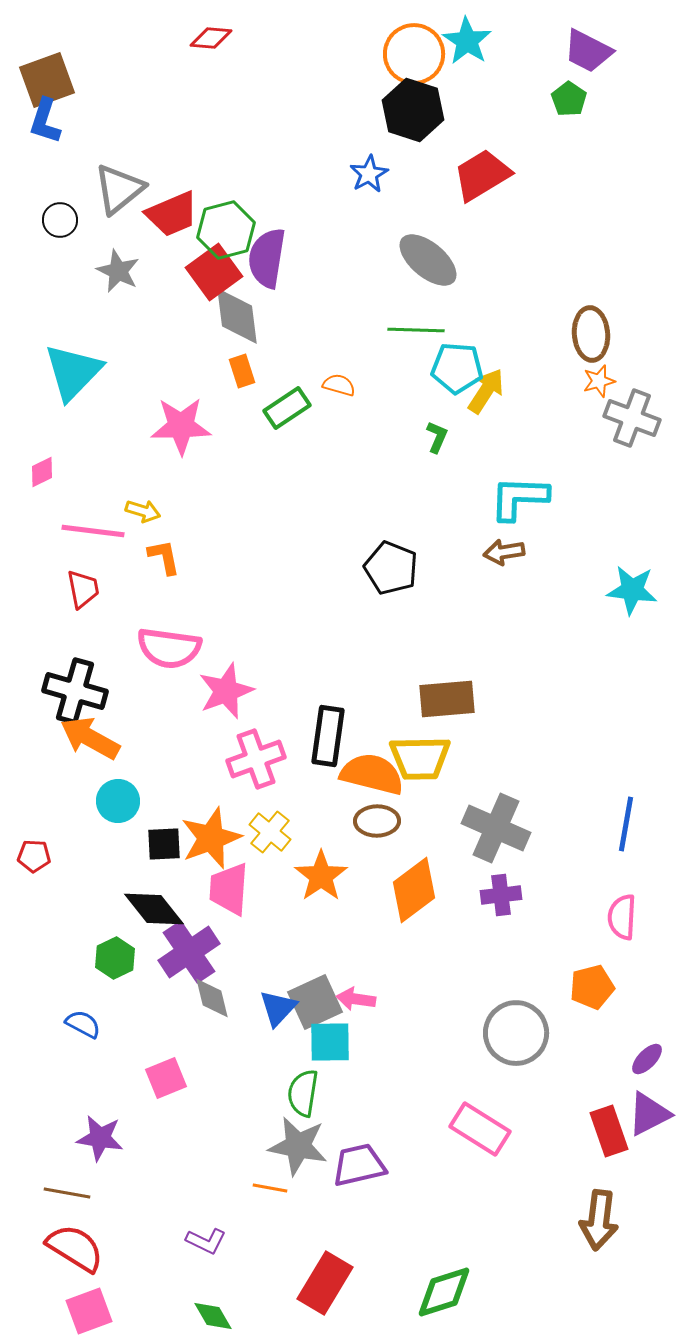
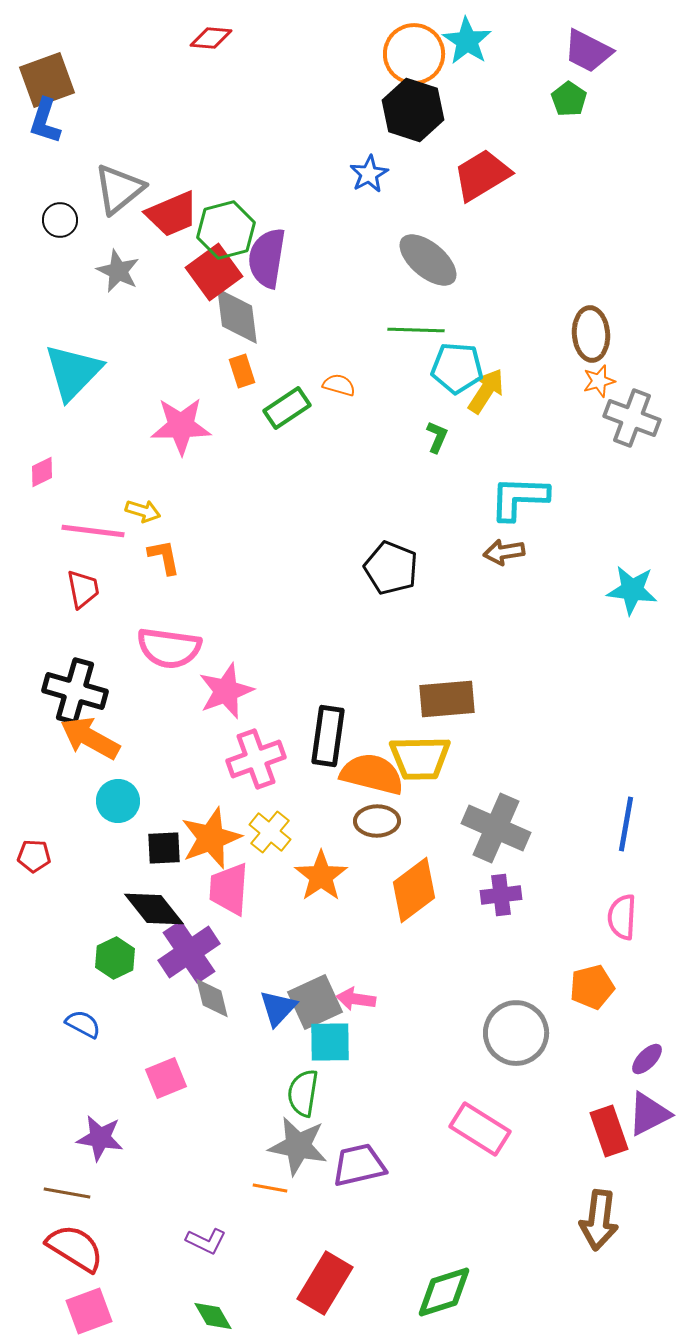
black square at (164, 844): moved 4 px down
